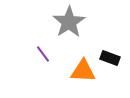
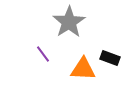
orange triangle: moved 2 px up
